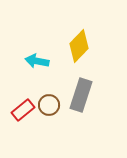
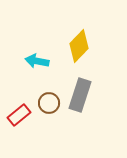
gray rectangle: moved 1 px left
brown circle: moved 2 px up
red rectangle: moved 4 px left, 5 px down
